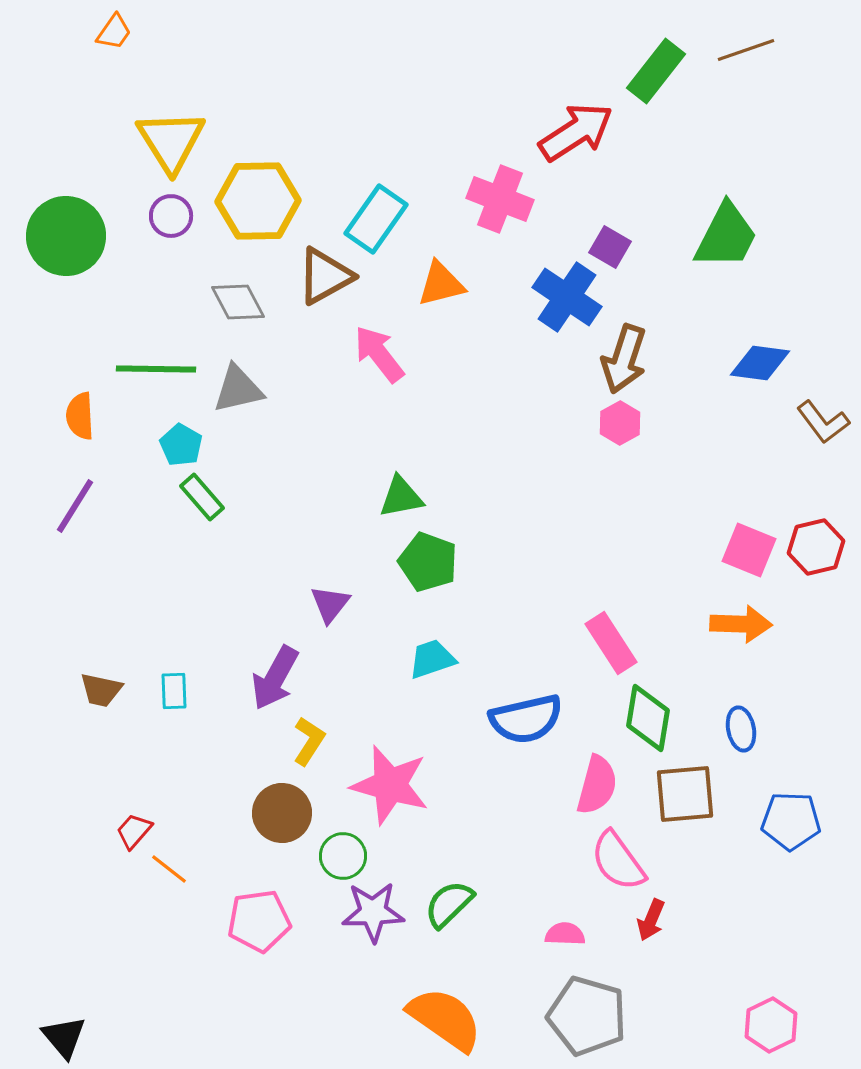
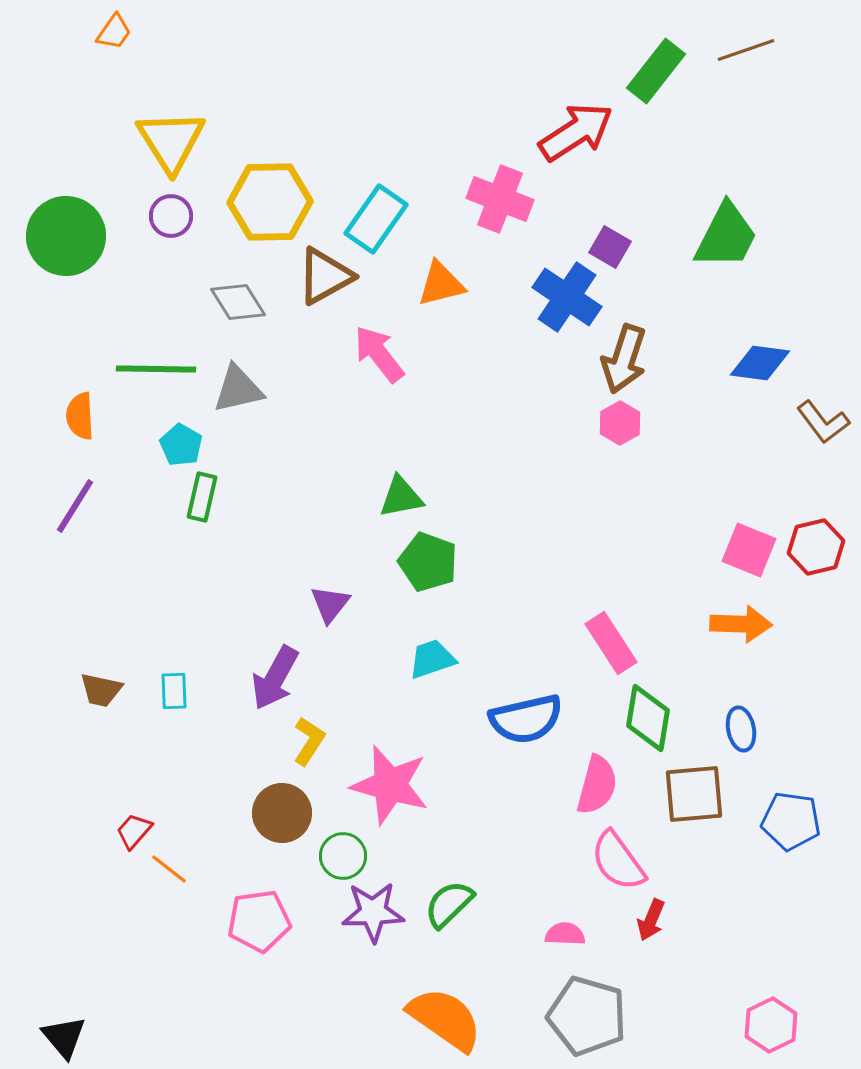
yellow hexagon at (258, 201): moved 12 px right, 1 px down
gray diamond at (238, 302): rotated 4 degrees counterclockwise
green rectangle at (202, 497): rotated 54 degrees clockwise
brown square at (685, 794): moved 9 px right
blue pentagon at (791, 821): rotated 6 degrees clockwise
